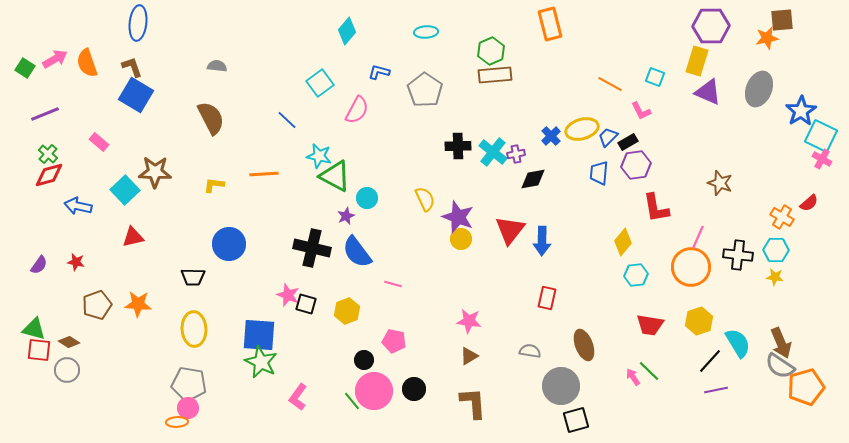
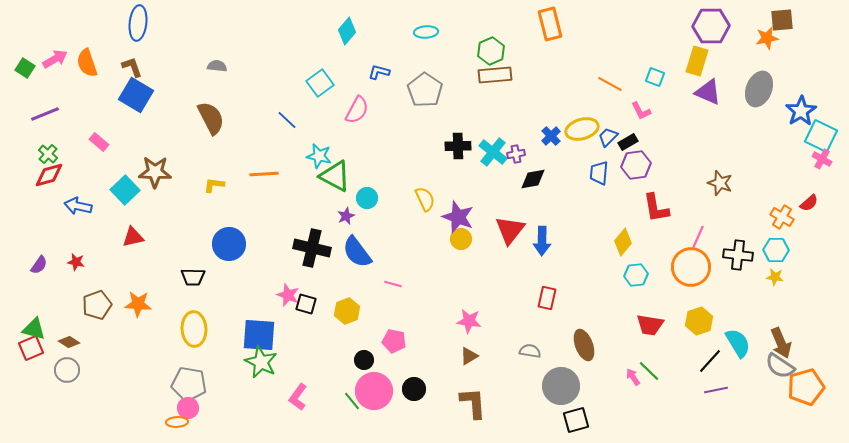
red square at (39, 350): moved 8 px left, 2 px up; rotated 30 degrees counterclockwise
